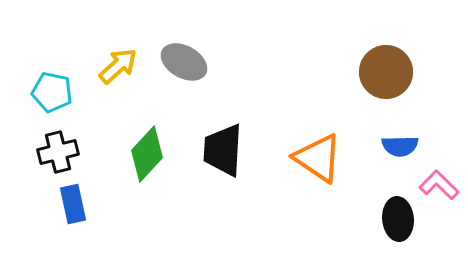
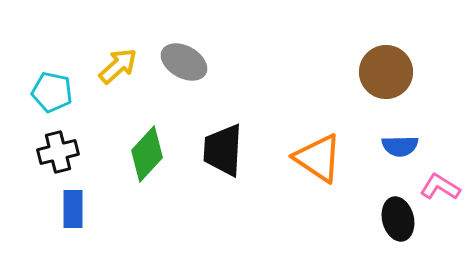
pink L-shape: moved 1 px right, 2 px down; rotated 12 degrees counterclockwise
blue rectangle: moved 5 px down; rotated 12 degrees clockwise
black ellipse: rotated 9 degrees counterclockwise
